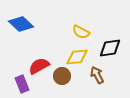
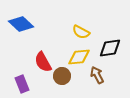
yellow diamond: moved 2 px right
red semicircle: moved 4 px right, 4 px up; rotated 90 degrees counterclockwise
